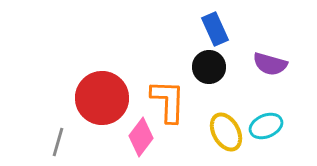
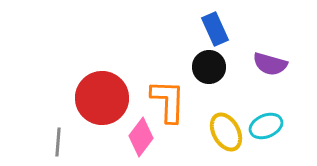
gray line: rotated 12 degrees counterclockwise
